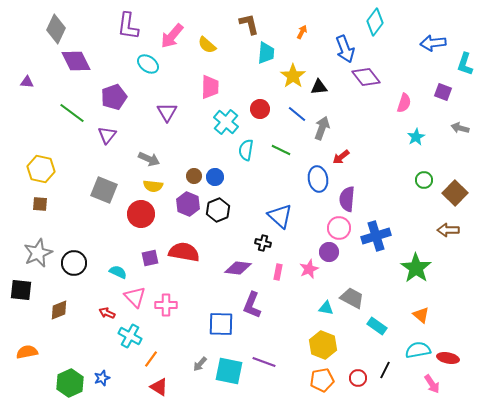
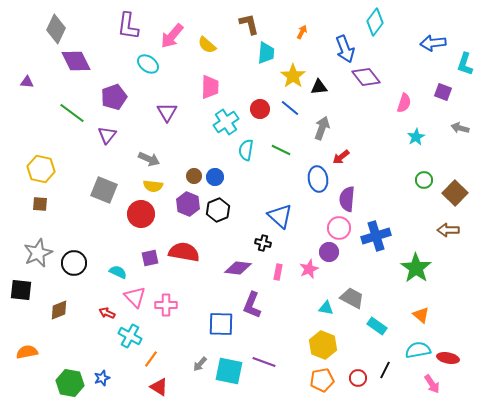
blue line at (297, 114): moved 7 px left, 6 px up
cyan cross at (226, 122): rotated 15 degrees clockwise
green hexagon at (70, 383): rotated 24 degrees counterclockwise
